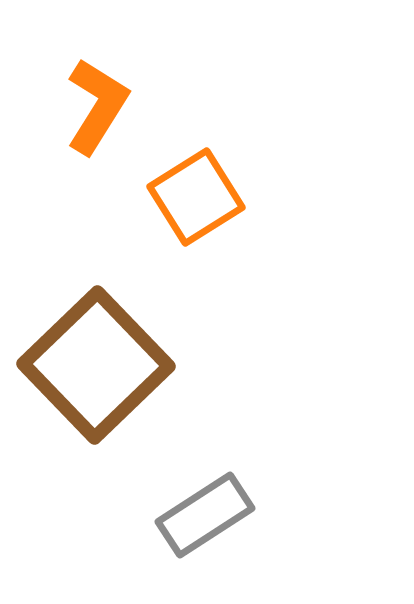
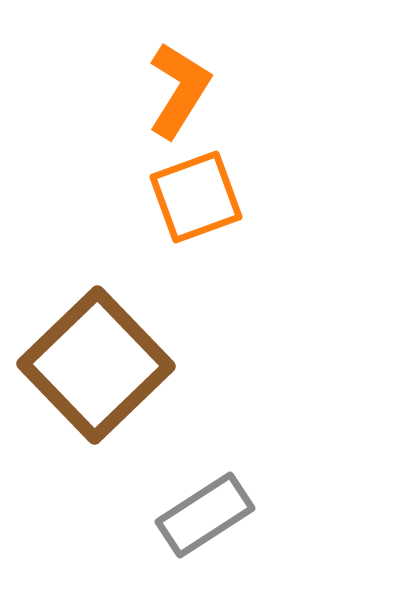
orange L-shape: moved 82 px right, 16 px up
orange square: rotated 12 degrees clockwise
